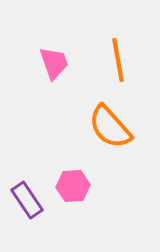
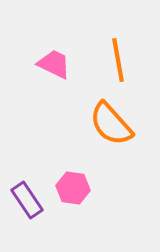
pink trapezoid: moved 1 px down; rotated 45 degrees counterclockwise
orange semicircle: moved 1 px right, 3 px up
pink hexagon: moved 2 px down; rotated 12 degrees clockwise
